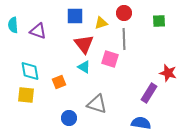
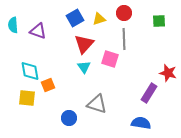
blue square: moved 2 px down; rotated 30 degrees counterclockwise
yellow triangle: moved 2 px left, 4 px up
red triangle: rotated 20 degrees clockwise
cyan triangle: rotated 24 degrees clockwise
orange square: moved 11 px left, 3 px down
yellow square: moved 1 px right, 3 px down
